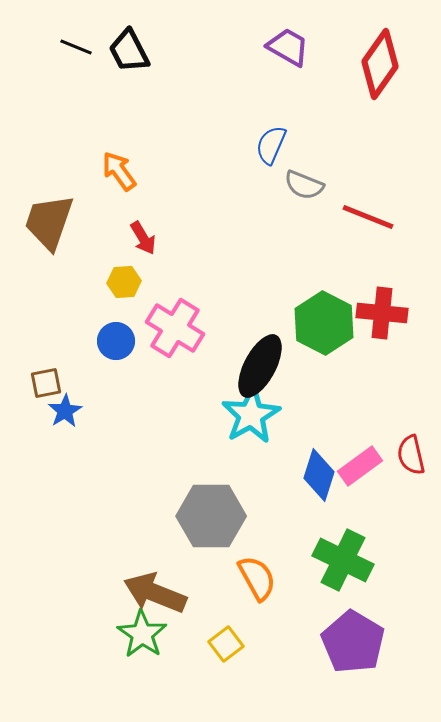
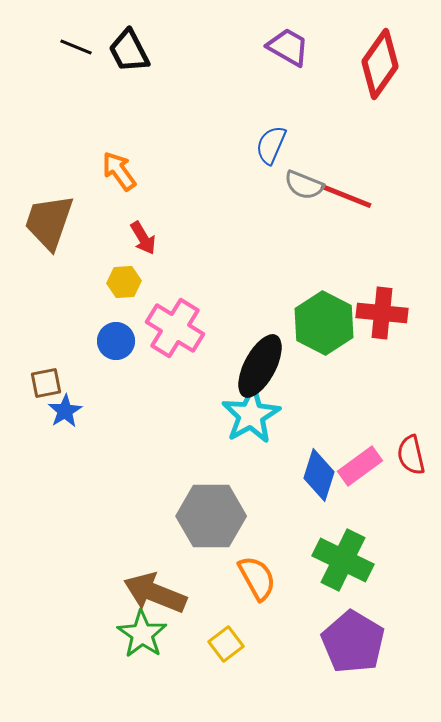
red line: moved 22 px left, 21 px up
